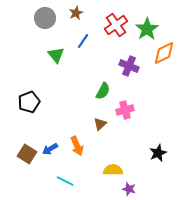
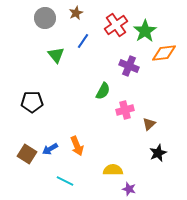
green star: moved 2 px left, 2 px down
orange diamond: rotated 20 degrees clockwise
black pentagon: moved 3 px right; rotated 20 degrees clockwise
brown triangle: moved 49 px right
